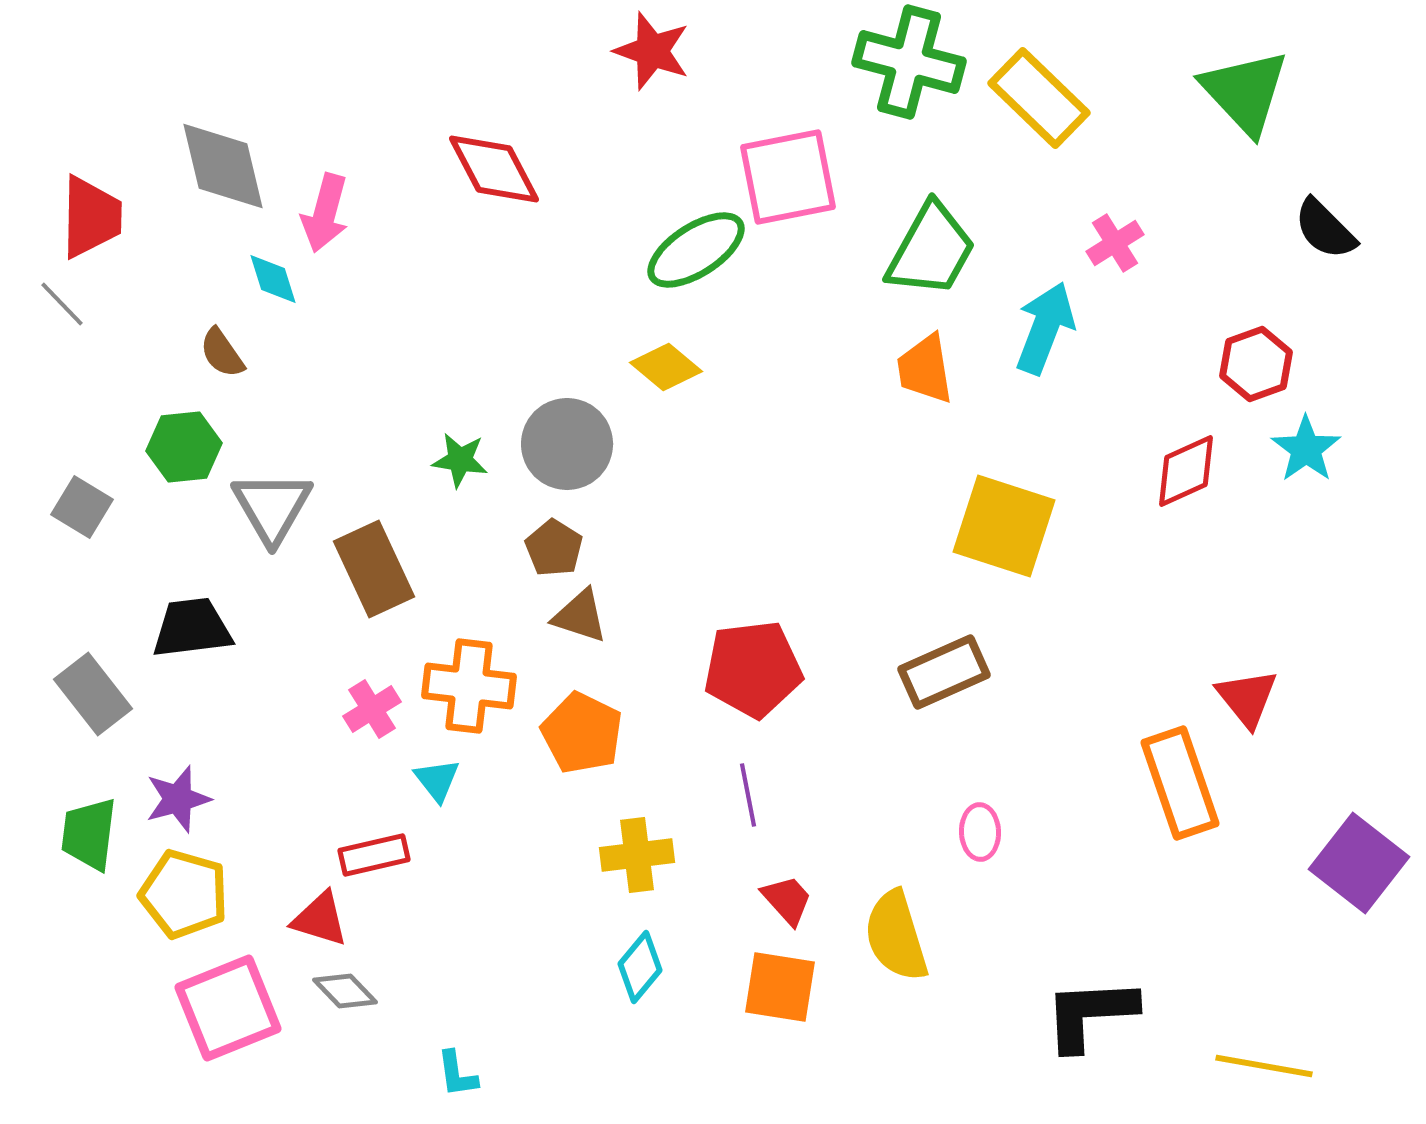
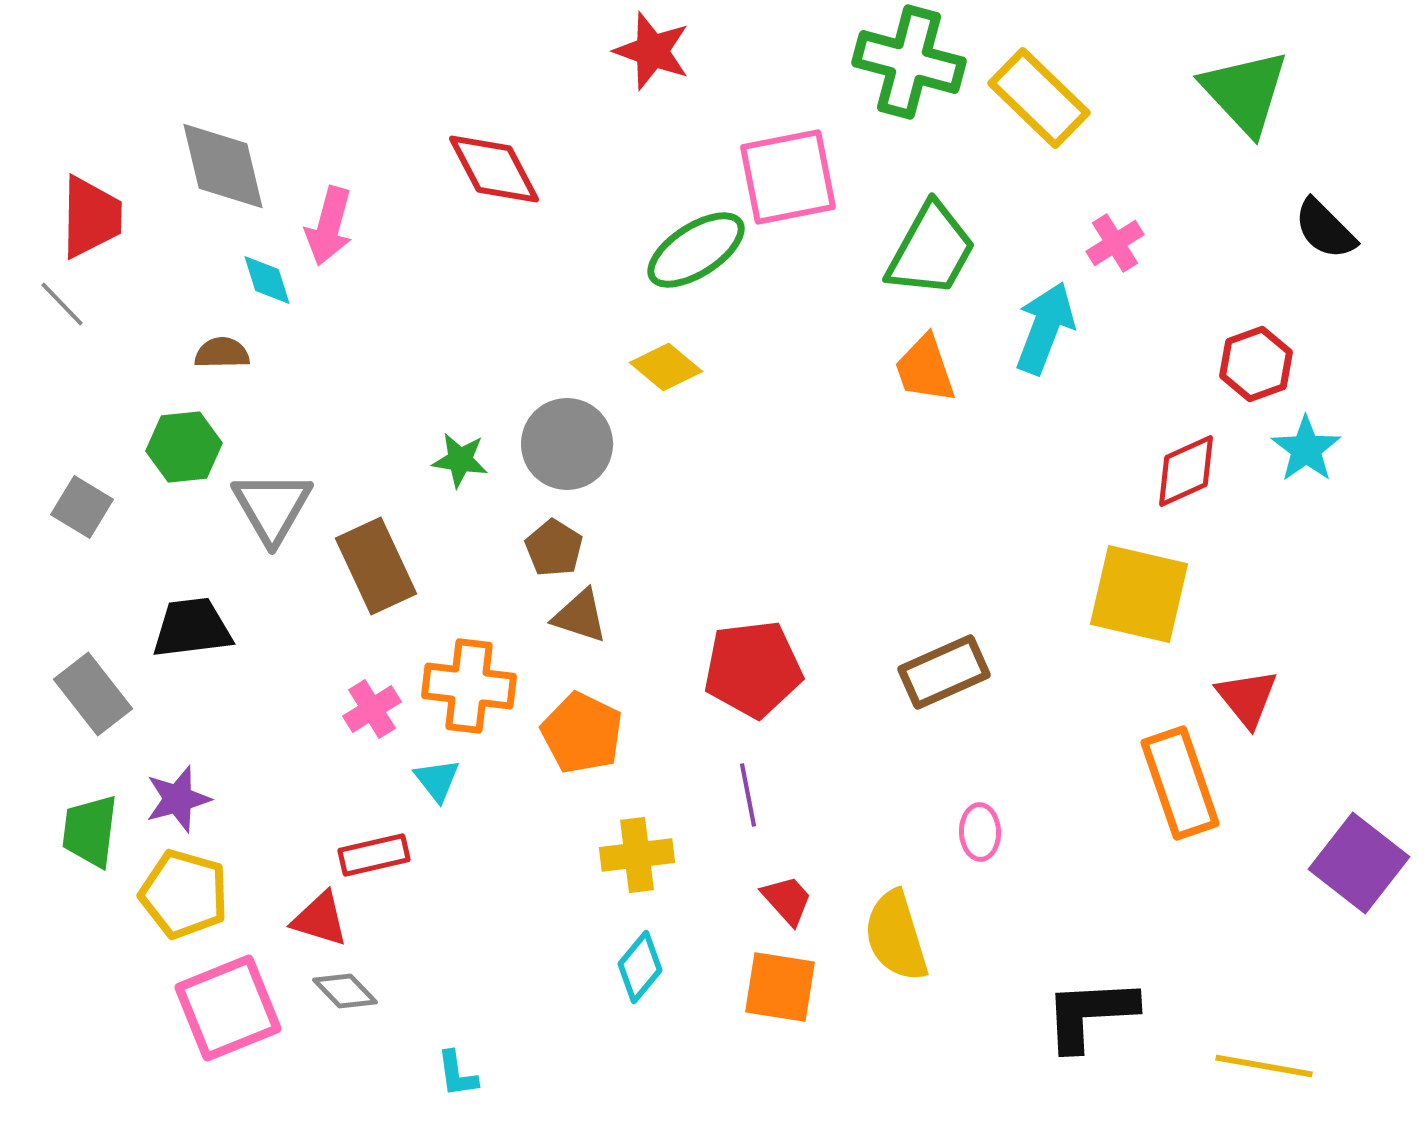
pink arrow at (325, 213): moved 4 px right, 13 px down
cyan diamond at (273, 279): moved 6 px left, 1 px down
brown semicircle at (222, 353): rotated 124 degrees clockwise
orange trapezoid at (925, 369): rotated 10 degrees counterclockwise
yellow square at (1004, 526): moved 135 px right, 68 px down; rotated 5 degrees counterclockwise
brown rectangle at (374, 569): moved 2 px right, 3 px up
green trapezoid at (89, 834): moved 1 px right, 3 px up
